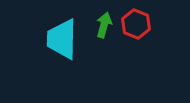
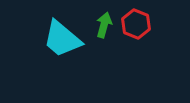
cyan trapezoid: rotated 51 degrees counterclockwise
